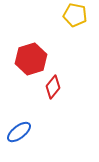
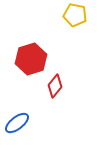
red diamond: moved 2 px right, 1 px up
blue ellipse: moved 2 px left, 9 px up
